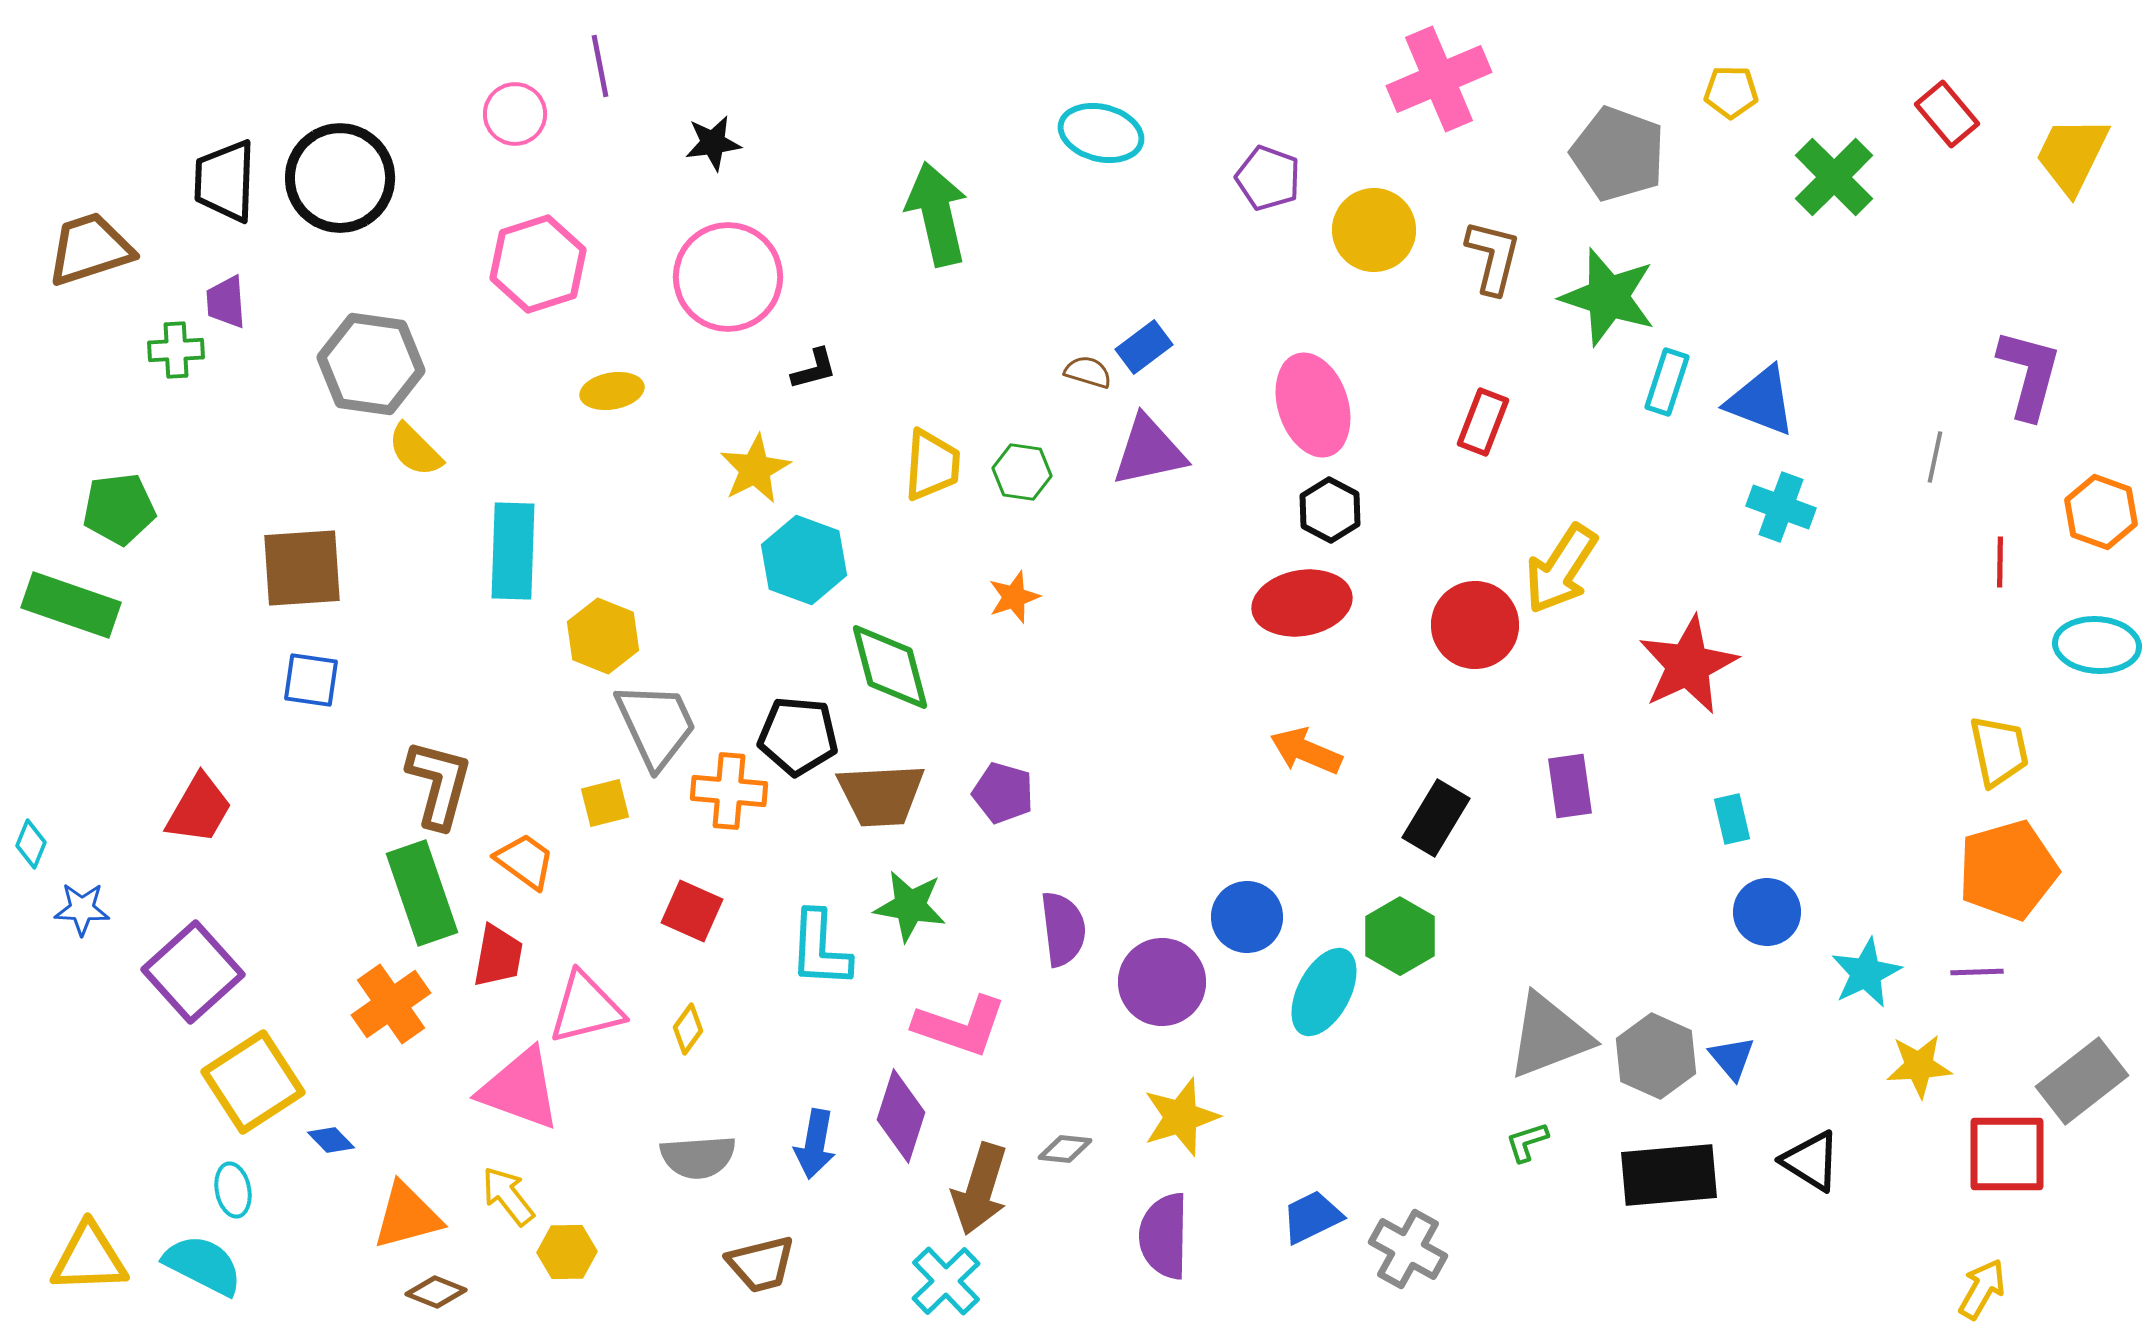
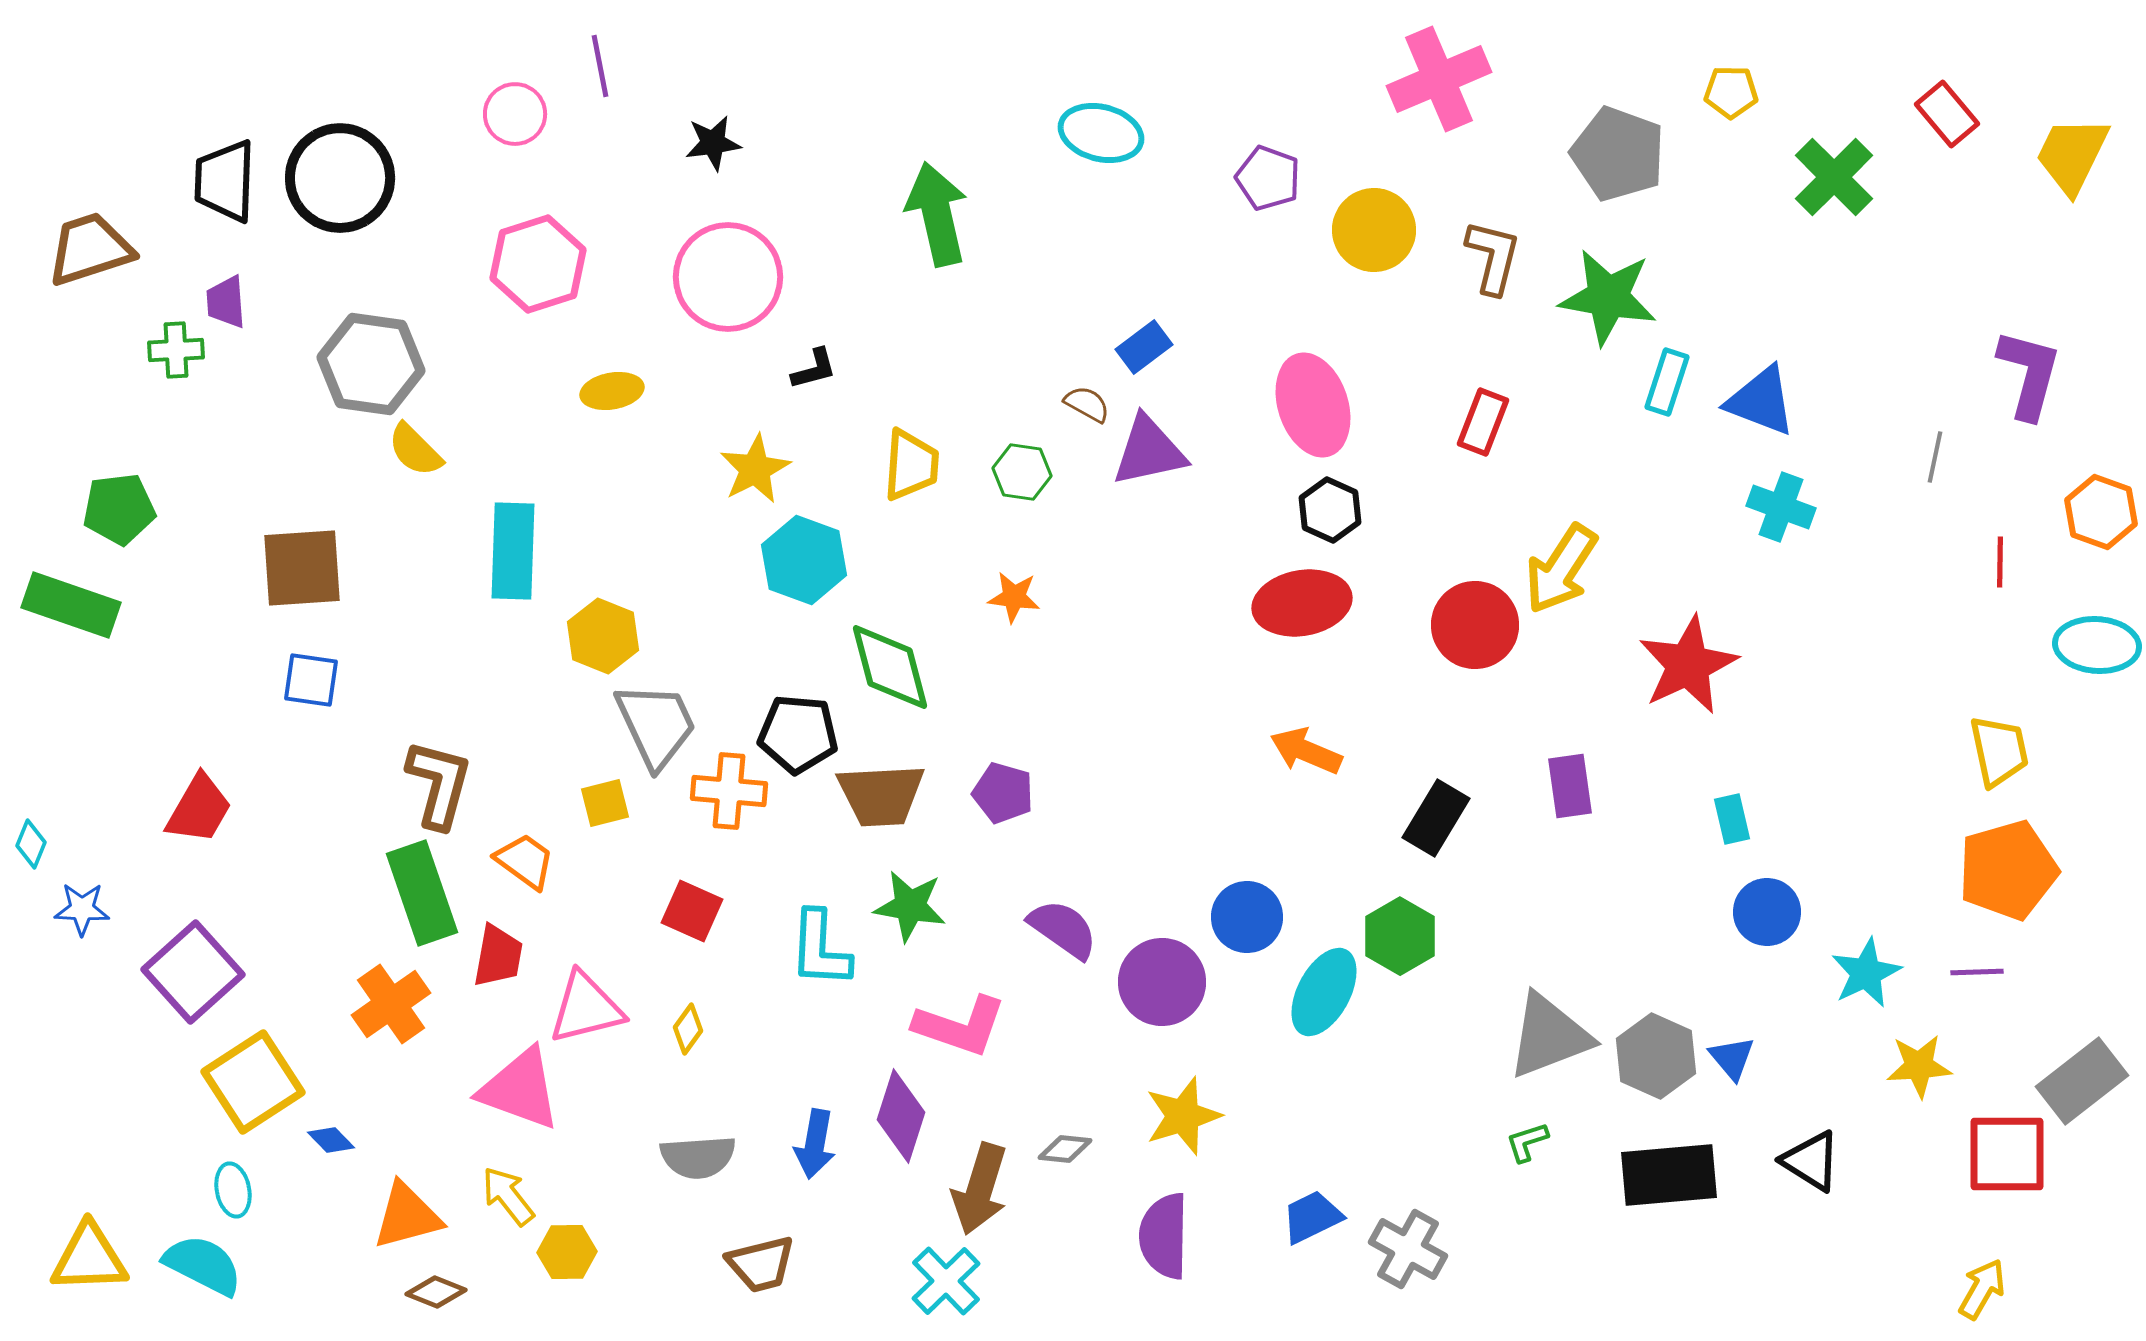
green star at (1608, 297): rotated 8 degrees counterclockwise
brown semicircle at (1088, 372): moved 1 px left, 32 px down; rotated 12 degrees clockwise
yellow trapezoid at (932, 465): moved 21 px left
black hexagon at (1330, 510): rotated 4 degrees counterclockwise
orange star at (1014, 597): rotated 26 degrees clockwise
black pentagon at (798, 736): moved 2 px up
purple semicircle at (1063, 929): rotated 48 degrees counterclockwise
yellow star at (1181, 1117): moved 2 px right, 1 px up
